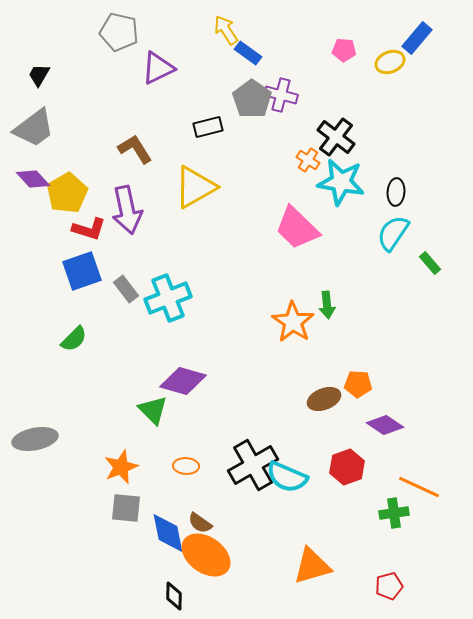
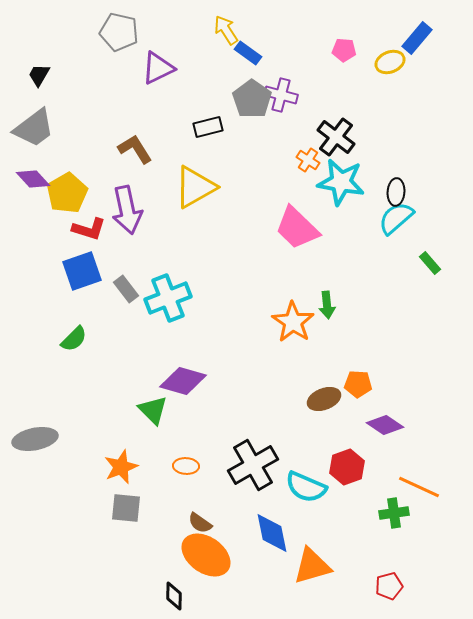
cyan semicircle at (393, 233): moved 3 px right, 15 px up; rotated 15 degrees clockwise
cyan semicircle at (287, 477): moved 19 px right, 10 px down
blue diamond at (168, 533): moved 104 px right
